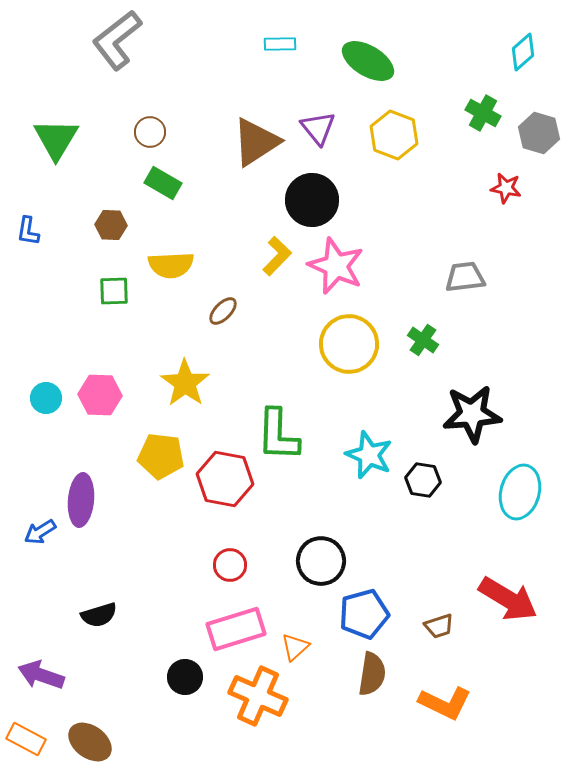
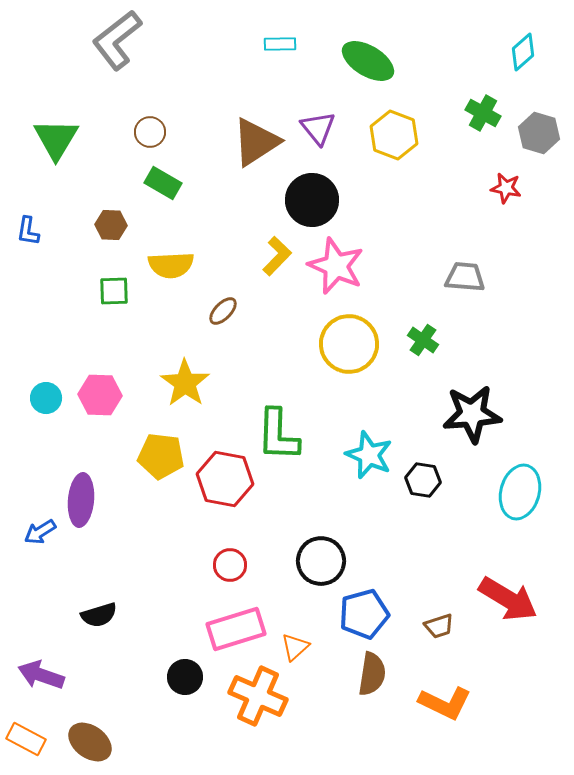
gray trapezoid at (465, 277): rotated 12 degrees clockwise
